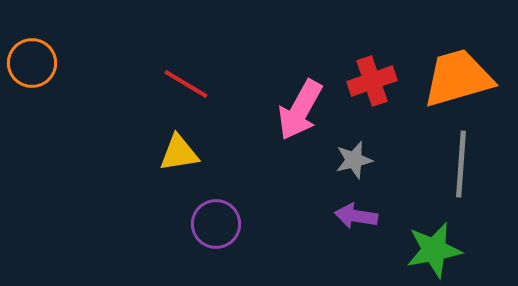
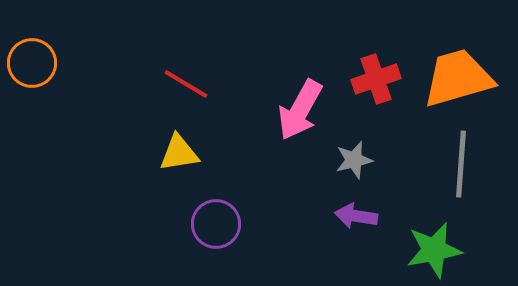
red cross: moved 4 px right, 2 px up
